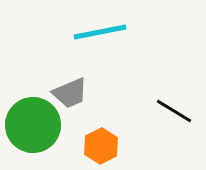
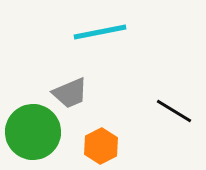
green circle: moved 7 px down
